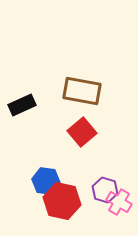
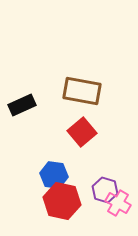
blue hexagon: moved 8 px right, 6 px up
pink cross: moved 1 px left, 1 px down
